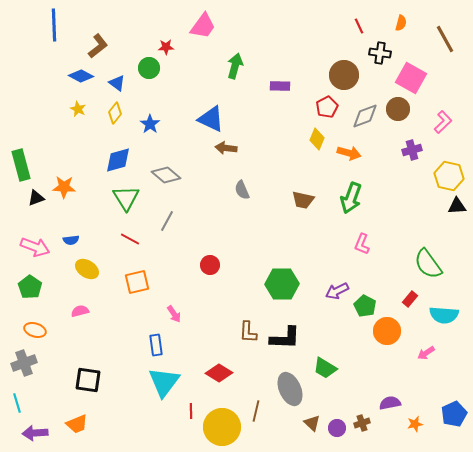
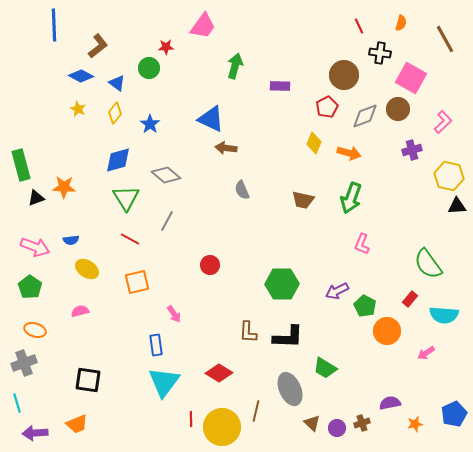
yellow diamond at (317, 139): moved 3 px left, 4 px down
black L-shape at (285, 338): moved 3 px right, 1 px up
red line at (191, 411): moved 8 px down
